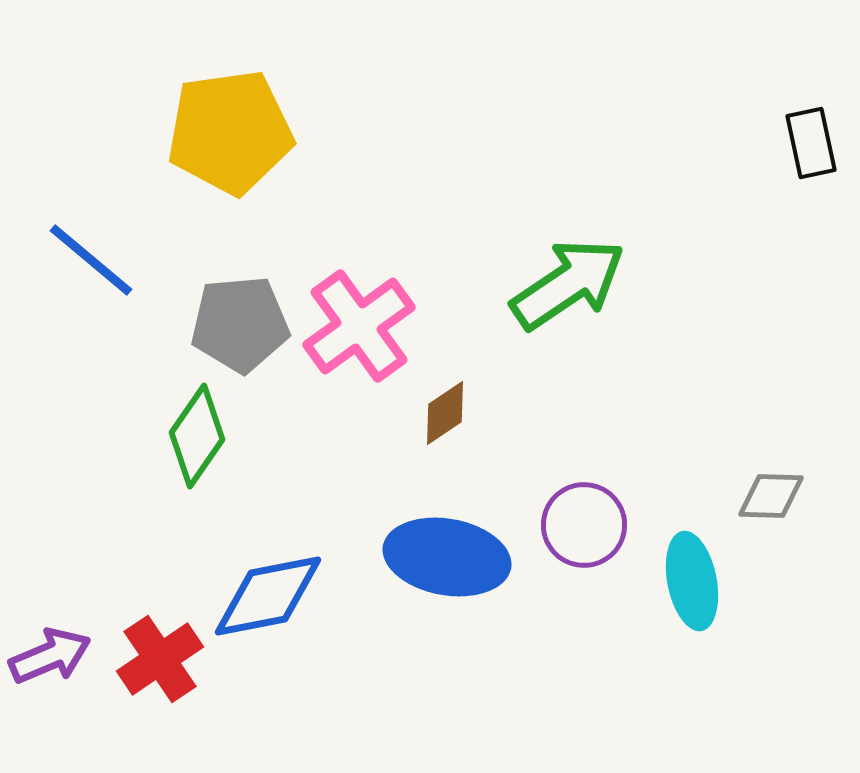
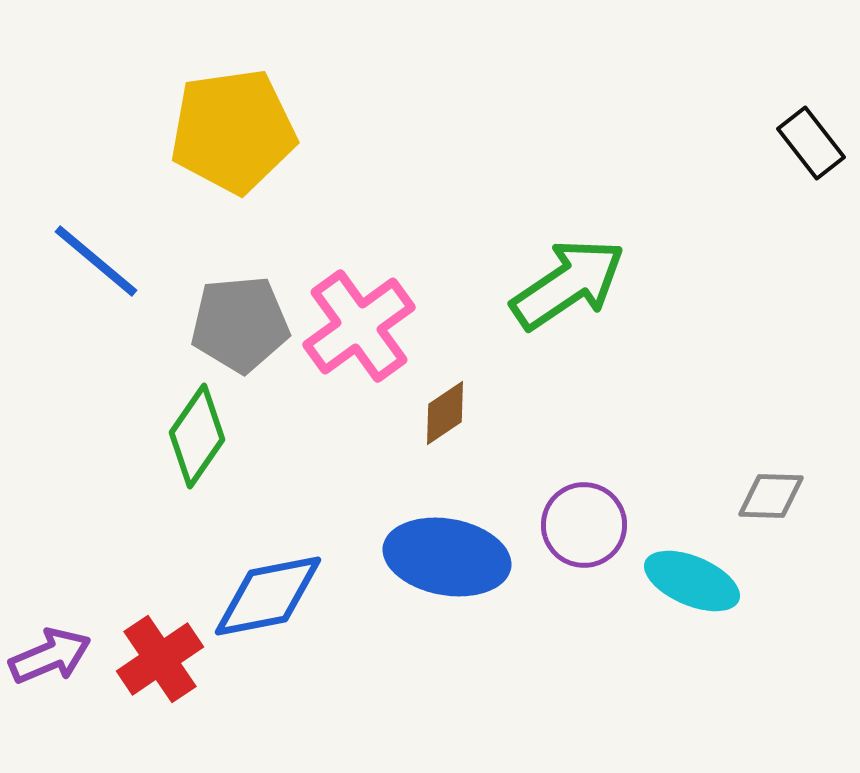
yellow pentagon: moved 3 px right, 1 px up
black rectangle: rotated 26 degrees counterclockwise
blue line: moved 5 px right, 1 px down
cyan ellipse: rotated 56 degrees counterclockwise
